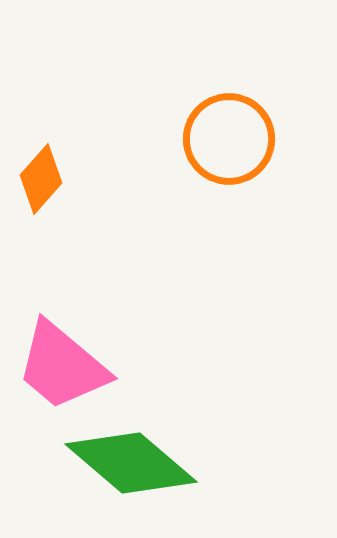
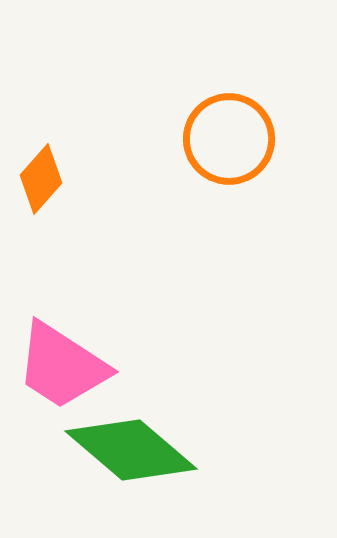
pink trapezoid: rotated 7 degrees counterclockwise
green diamond: moved 13 px up
